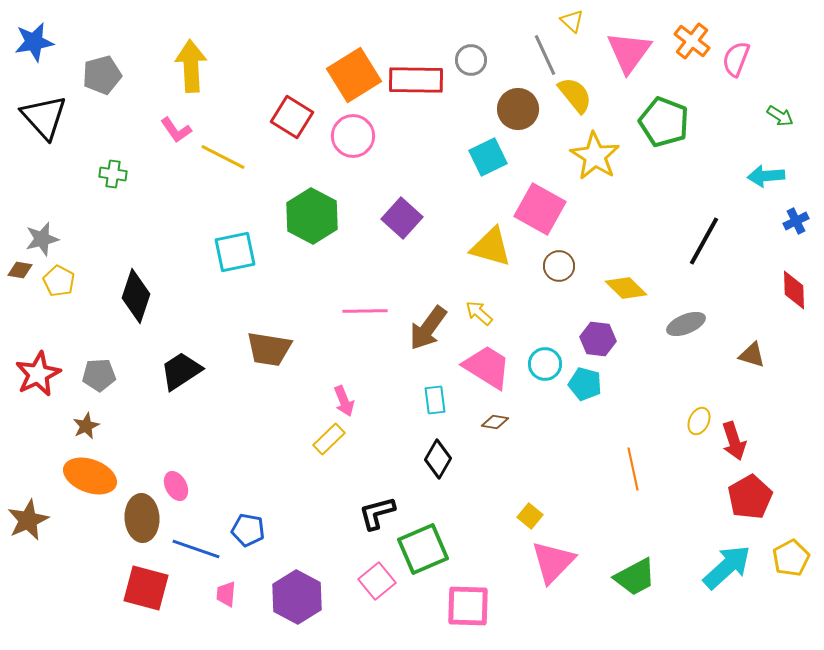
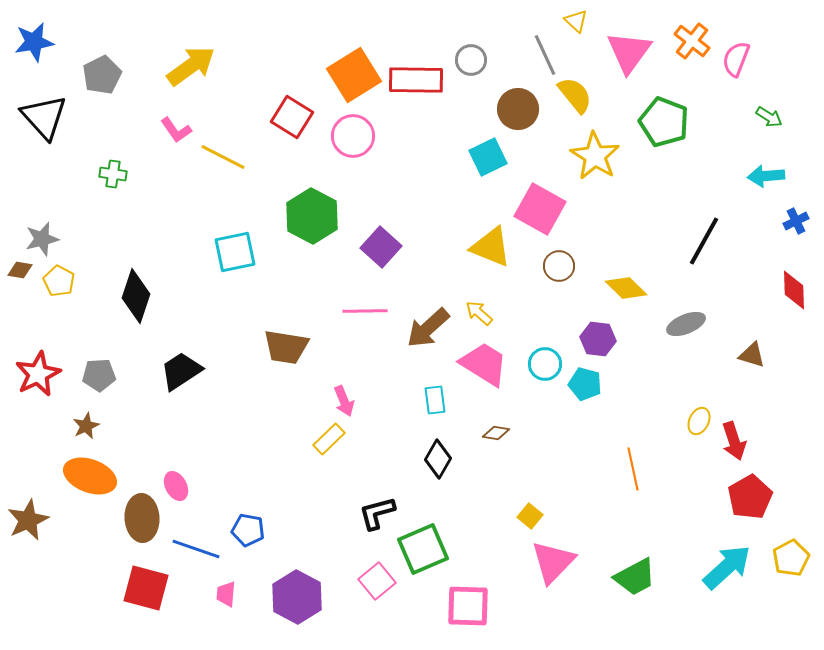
yellow triangle at (572, 21): moved 4 px right
yellow arrow at (191, 66): rotated 57 degrees clockwise
gray pentagon at (102, 75): rotated 12 degrees counterclockwise
green arrow at (780, 116): moved 11 px left, 1 px down
purple square at (402, 218): moved 21 px left, 29 px down
yellow triangle at (491, 247): rotated 6 degrees clockwise
brown arrow at (428, 328): rotated 12 degrees clockwise
brown trapezoid at (269, 349): moved 17 px right, 2 px up
pink trapezoid at (487, 367): moved 3 px left, 3 px up
brown diamond at (495, 422): moved 1 px right, 11 px down
